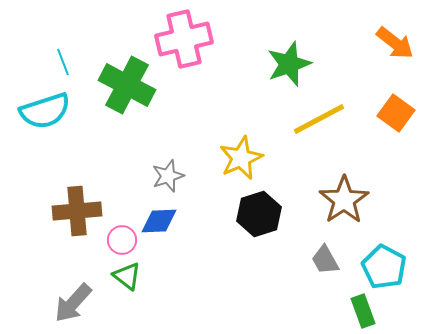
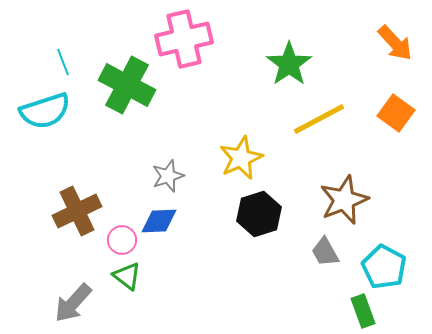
orange arrow: rotated 9 degrees clockwise
green star: rotated 15 degrees counterclockwise
brown star: rotated 12 degrees clockwise
brown cross: rotated 21 degrees counterclockwise
gray trapezoid: moved 8 px up
